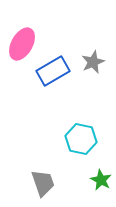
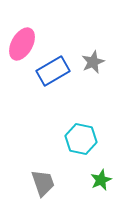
green star: rotated 20 degrees clockwise
